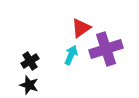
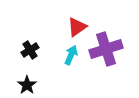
red triangle: moved 4 px left, 1 px up
black cross: moved 11 px up
black star: moved 2 px left; rotated 18 degrees clockwise
